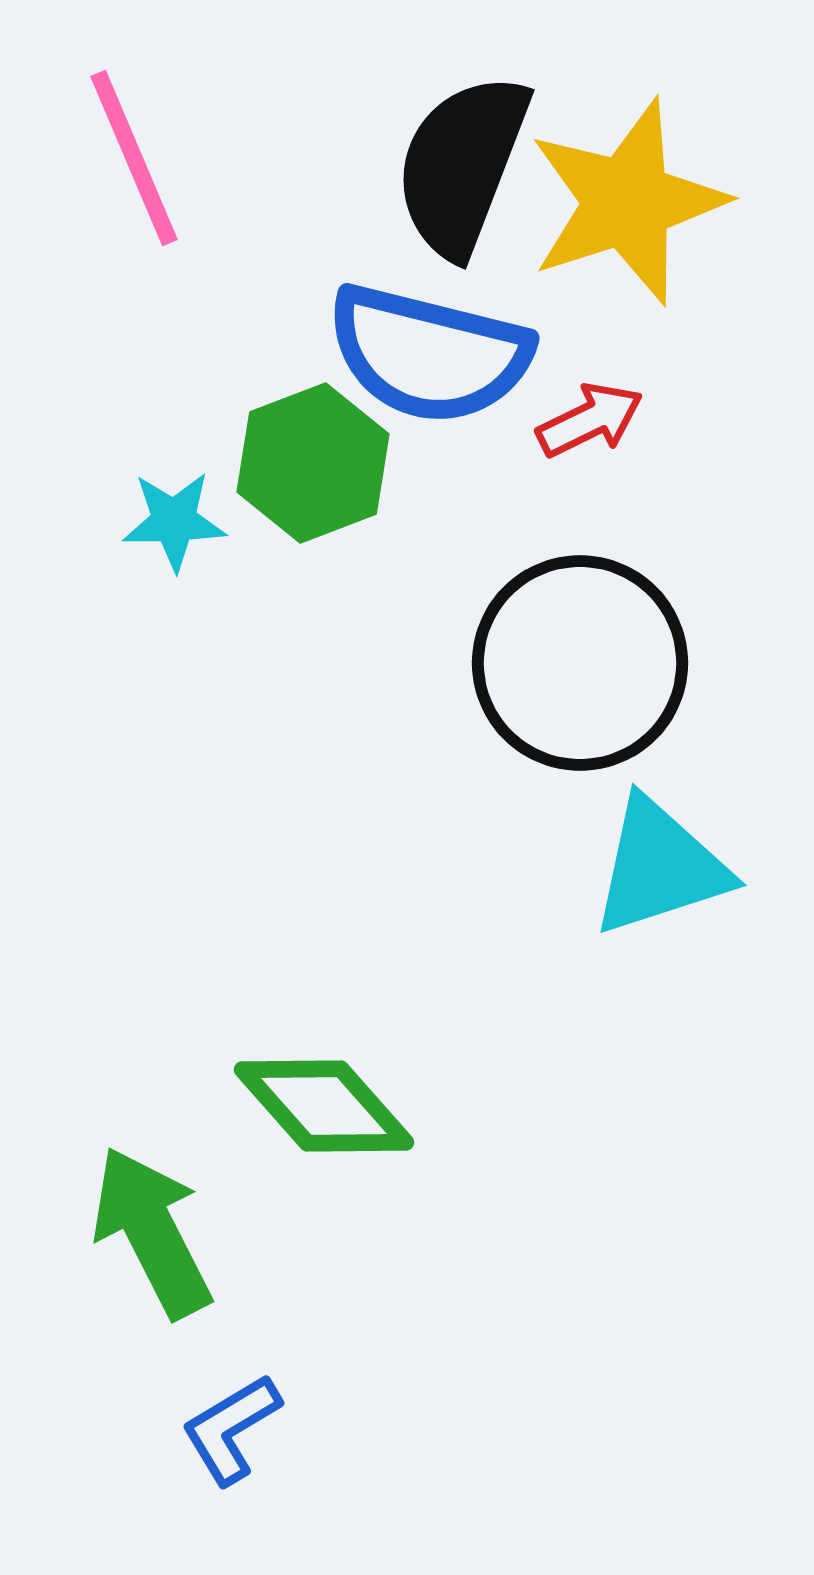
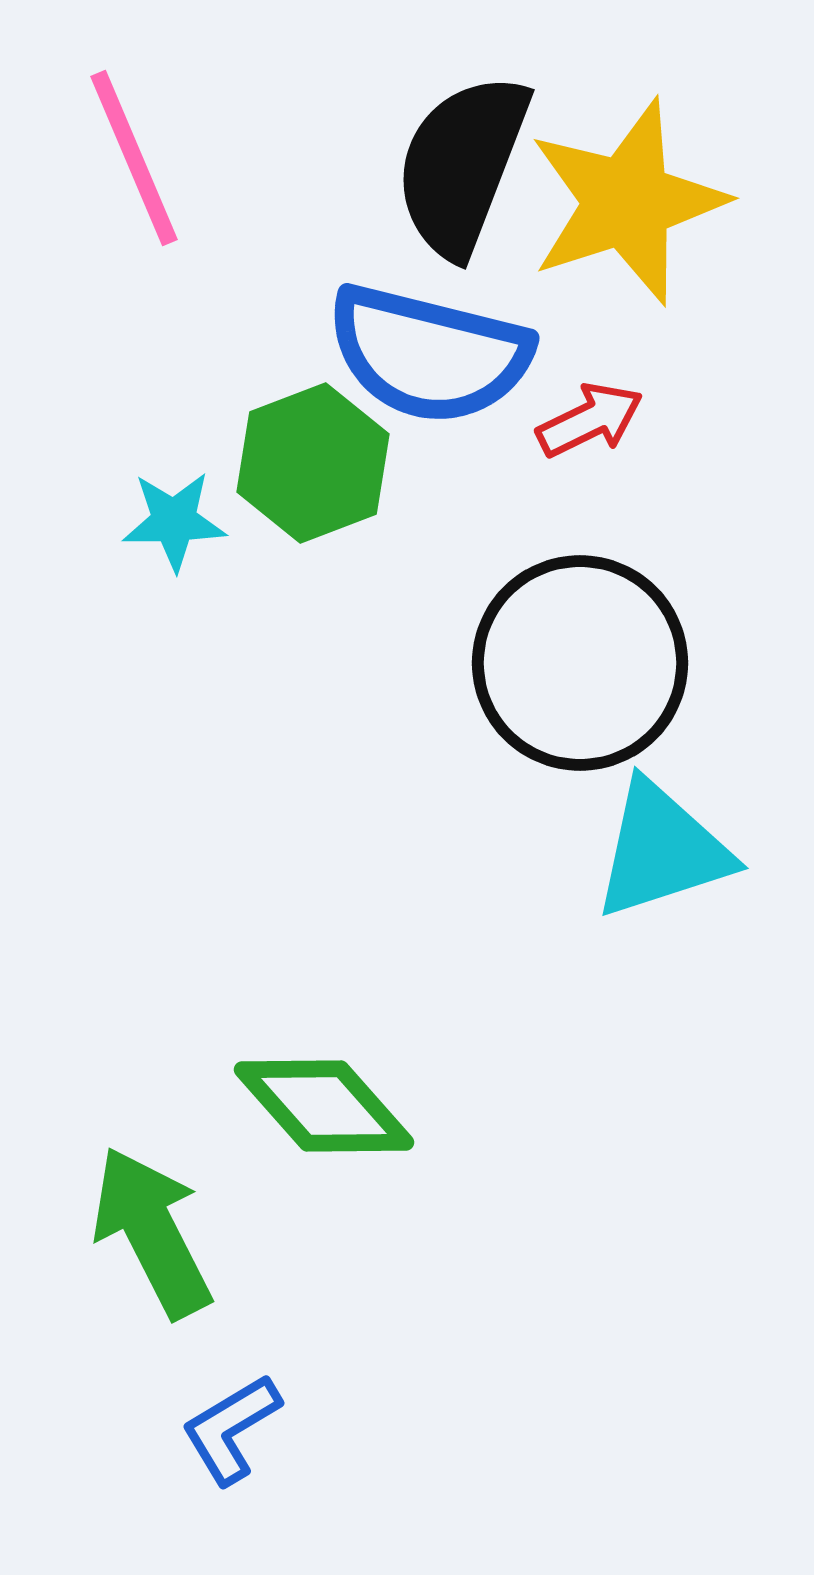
cyan triangle: moved 2 px right, 17 px up
